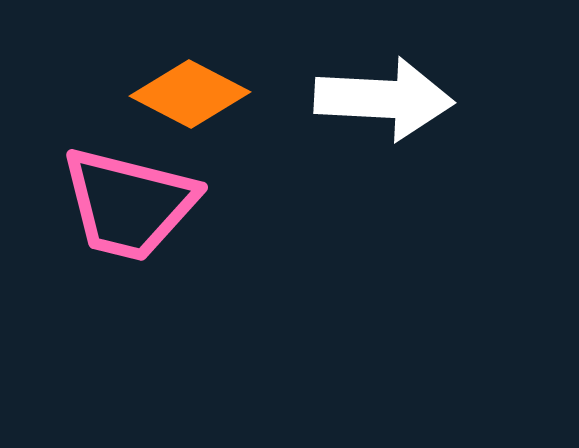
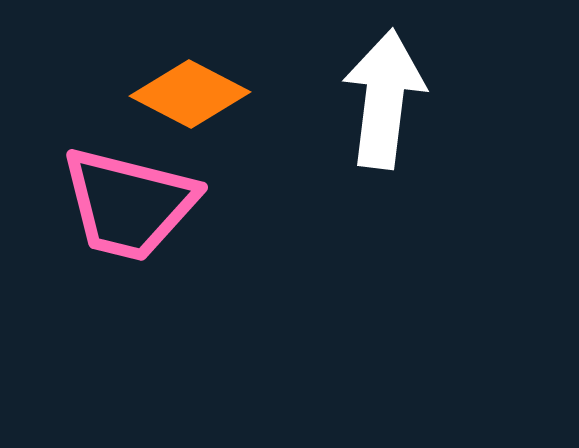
white arrow: rotated 86 degrees counterclockwise
